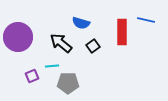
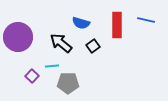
red rectangle: moved 5 px left, 7 px up
purple square: rotated 24 degrees counterclockwise
